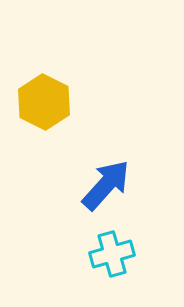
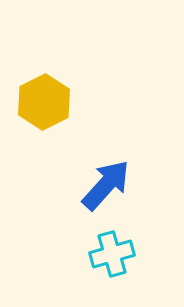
yellow hexagon: rotated 6 degrees clockwise
